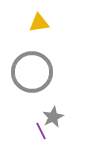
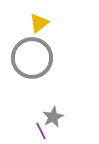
yellow triangle: rotated 30 degrees counterclockwise
gray circle: moved 14 px up
